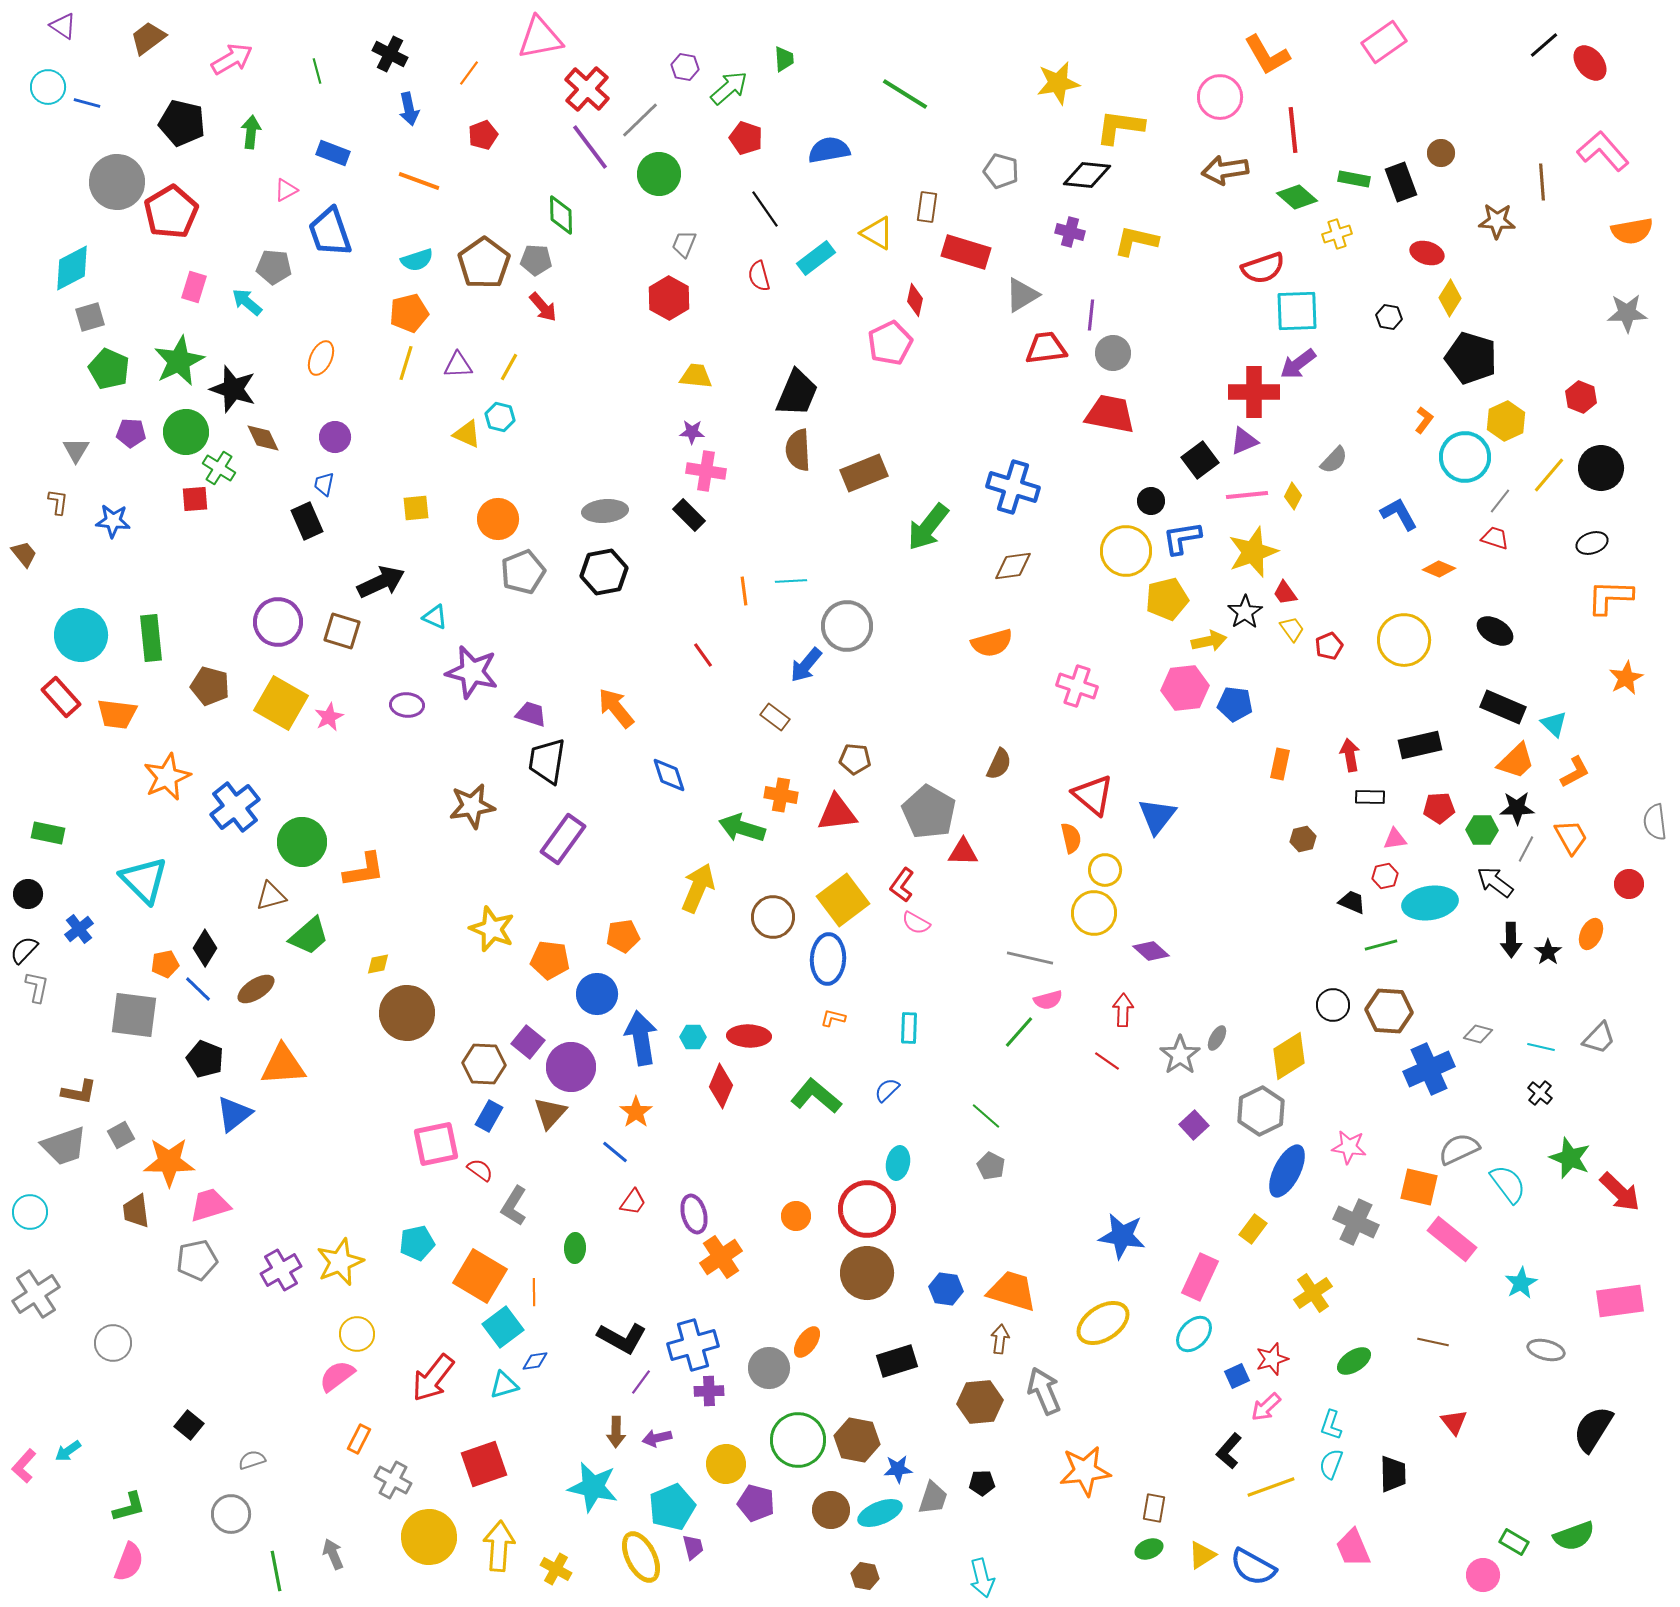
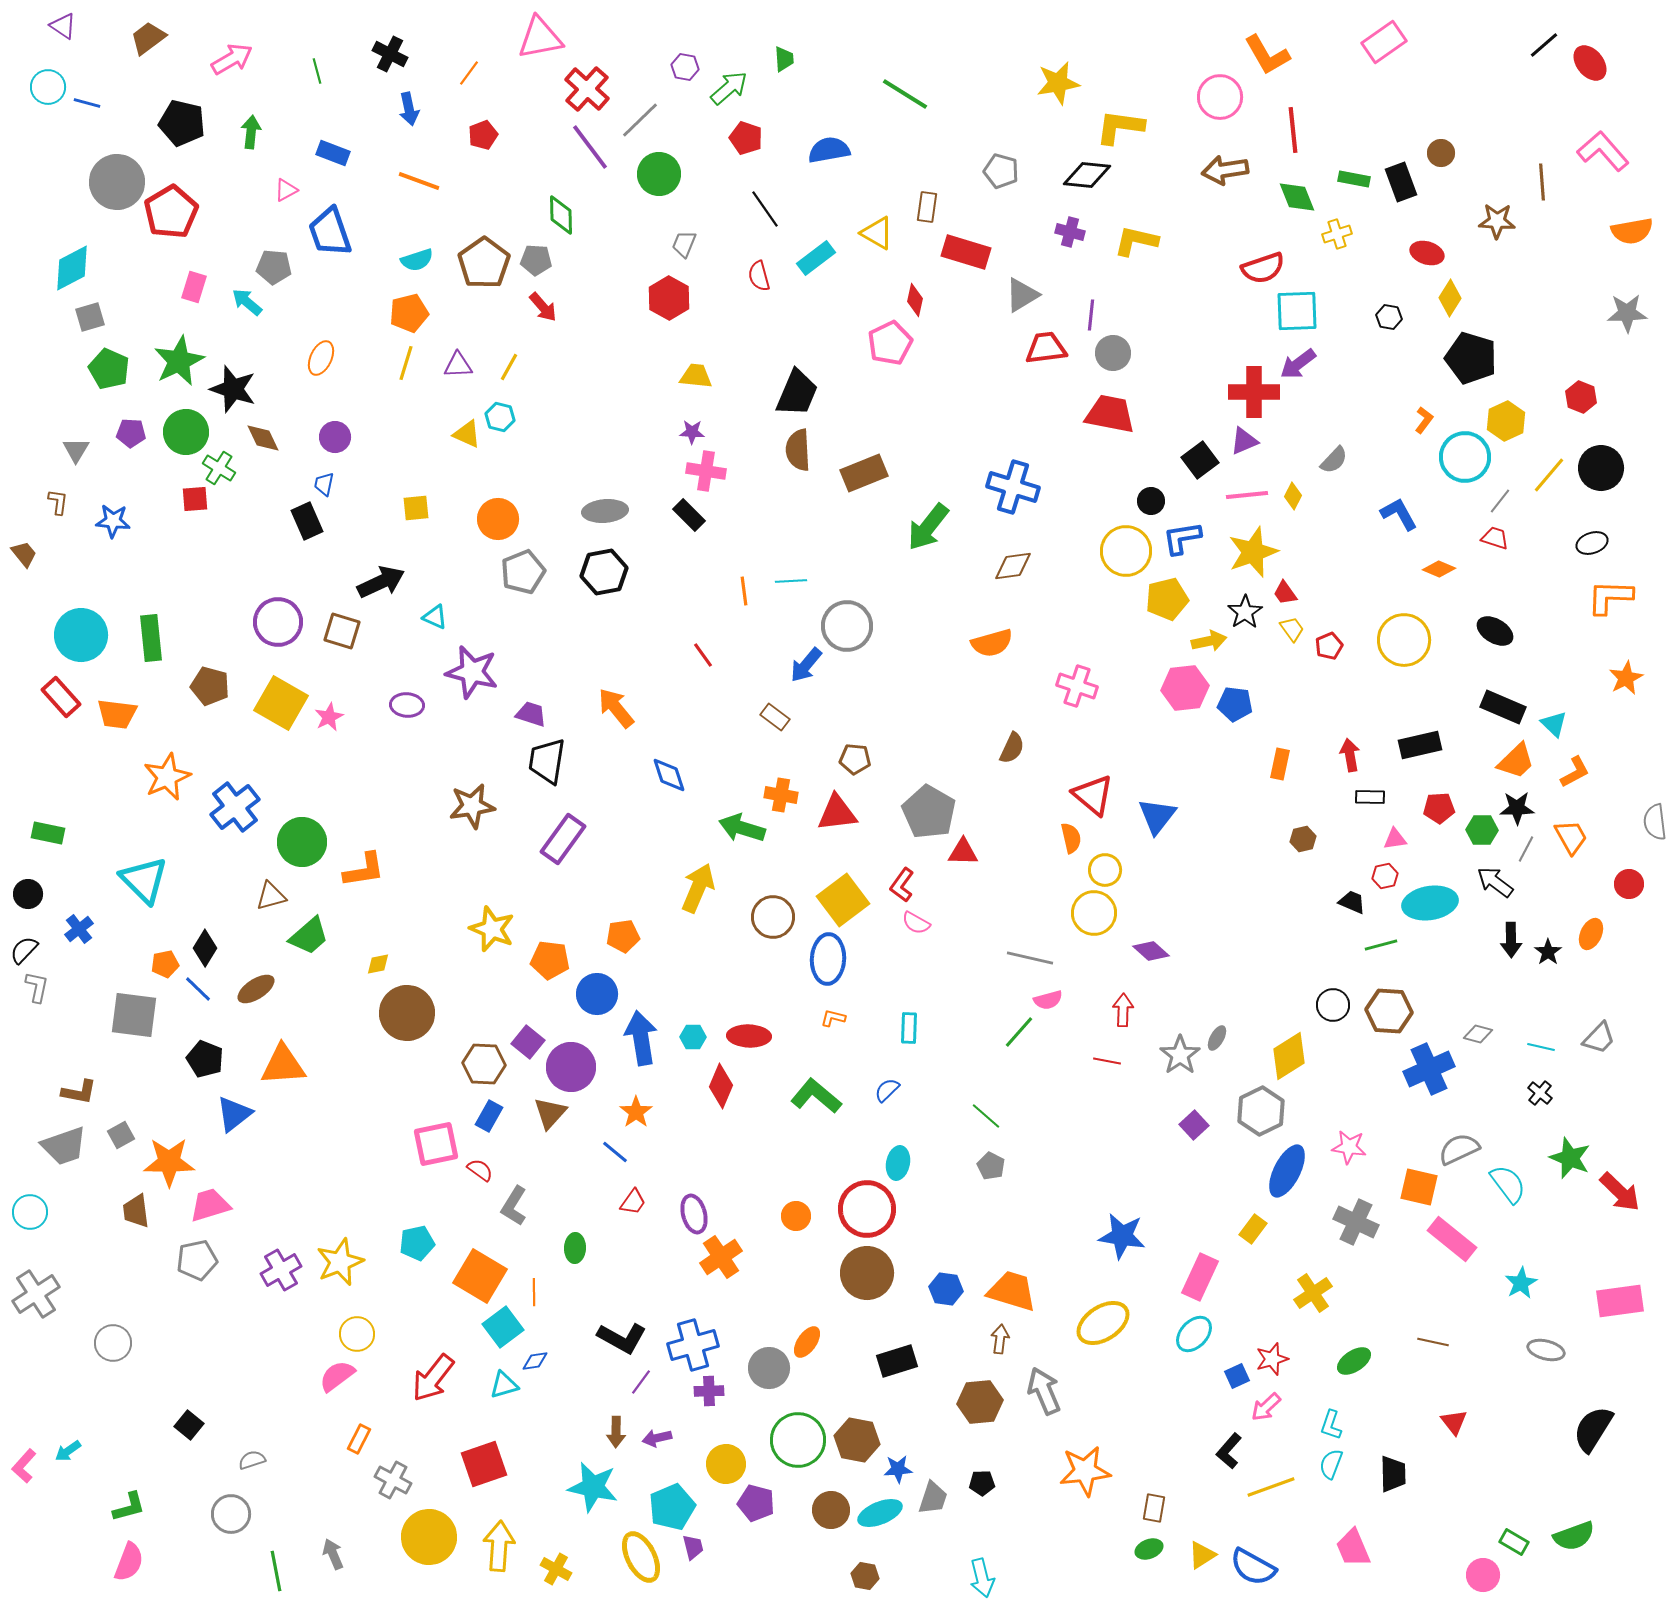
green diamond at (1297, 197): rotated 27 degrees clockwise
brown semicircle at (999, 764): moved 13 px right, 16 px up
red line at (1107, 1061): rotated 24 degrees counterclockwise
